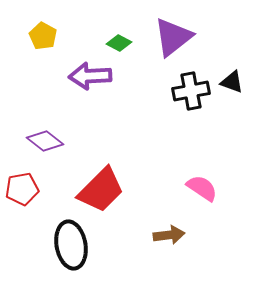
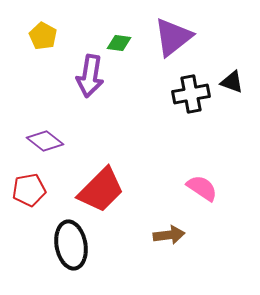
green diamond: rotated 20 degrees counterclockwise
purple arrow: rotated 78 degrees counterclockwise
black cross: moved 3 px down
red pentagon: moved 7 px right, 1 px down
